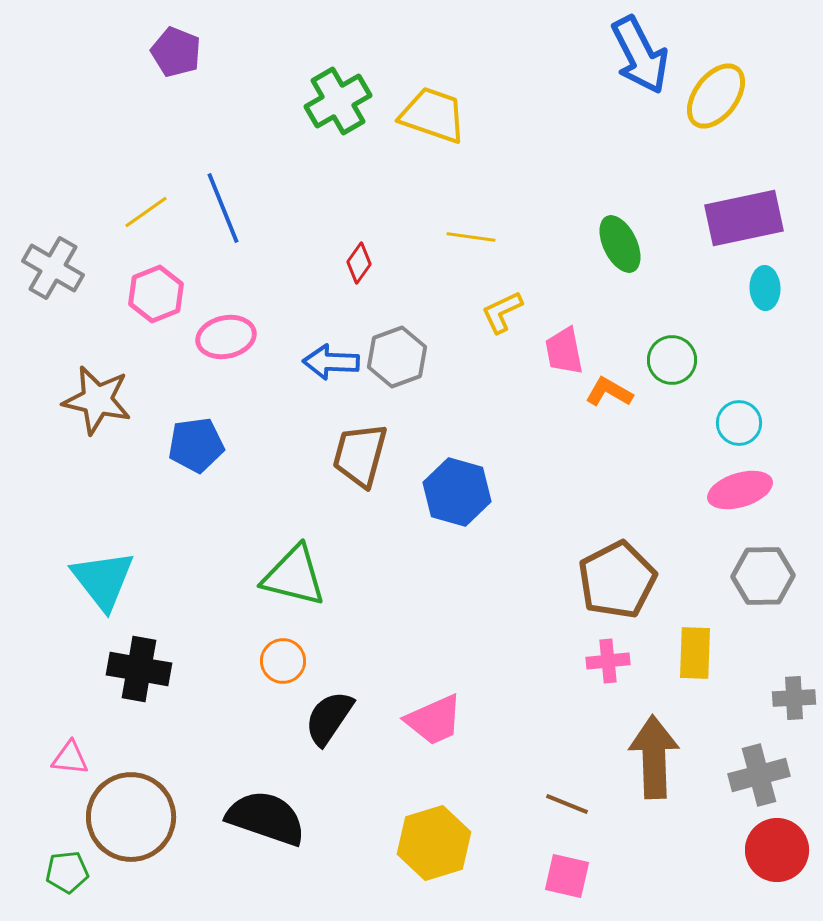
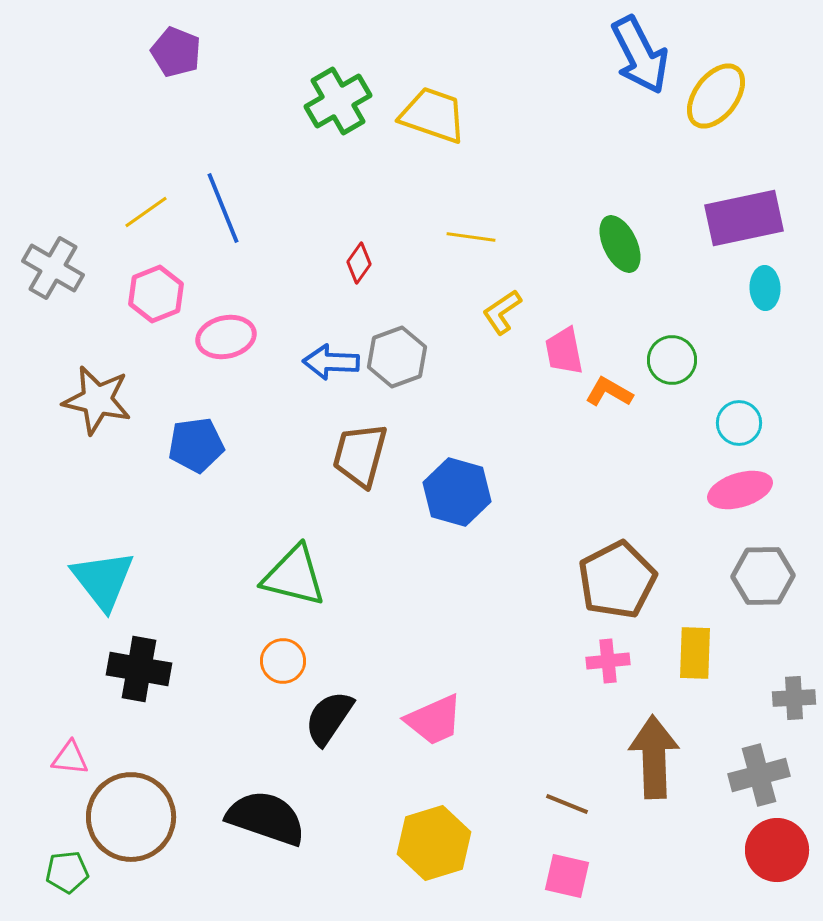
yellow L-shape at (502, 312): rotated 9 degrees counterclockwise
